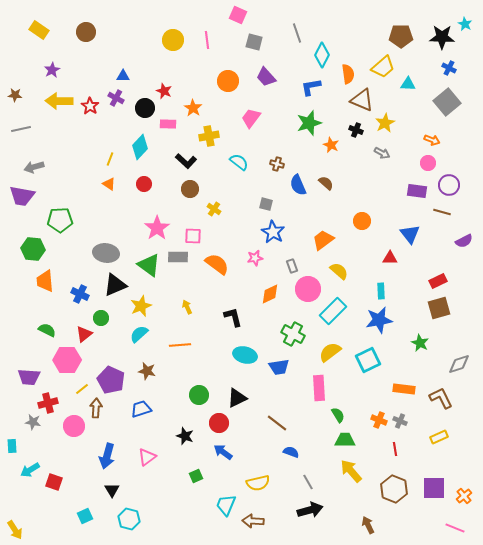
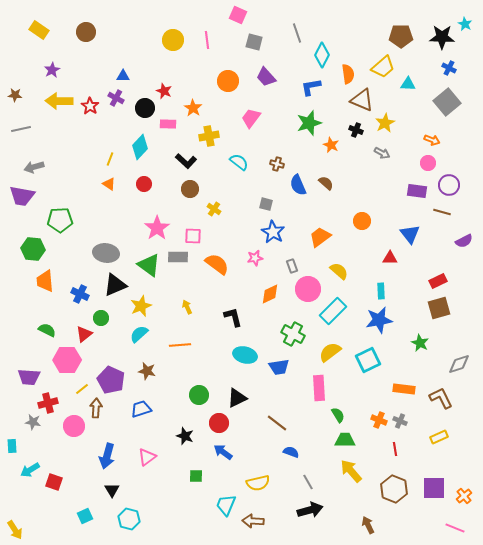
orange trapezoid at (323, 240): moved 3 px left, 3 px up
green square at (196, 476): rotated 24 degrees clockwise
